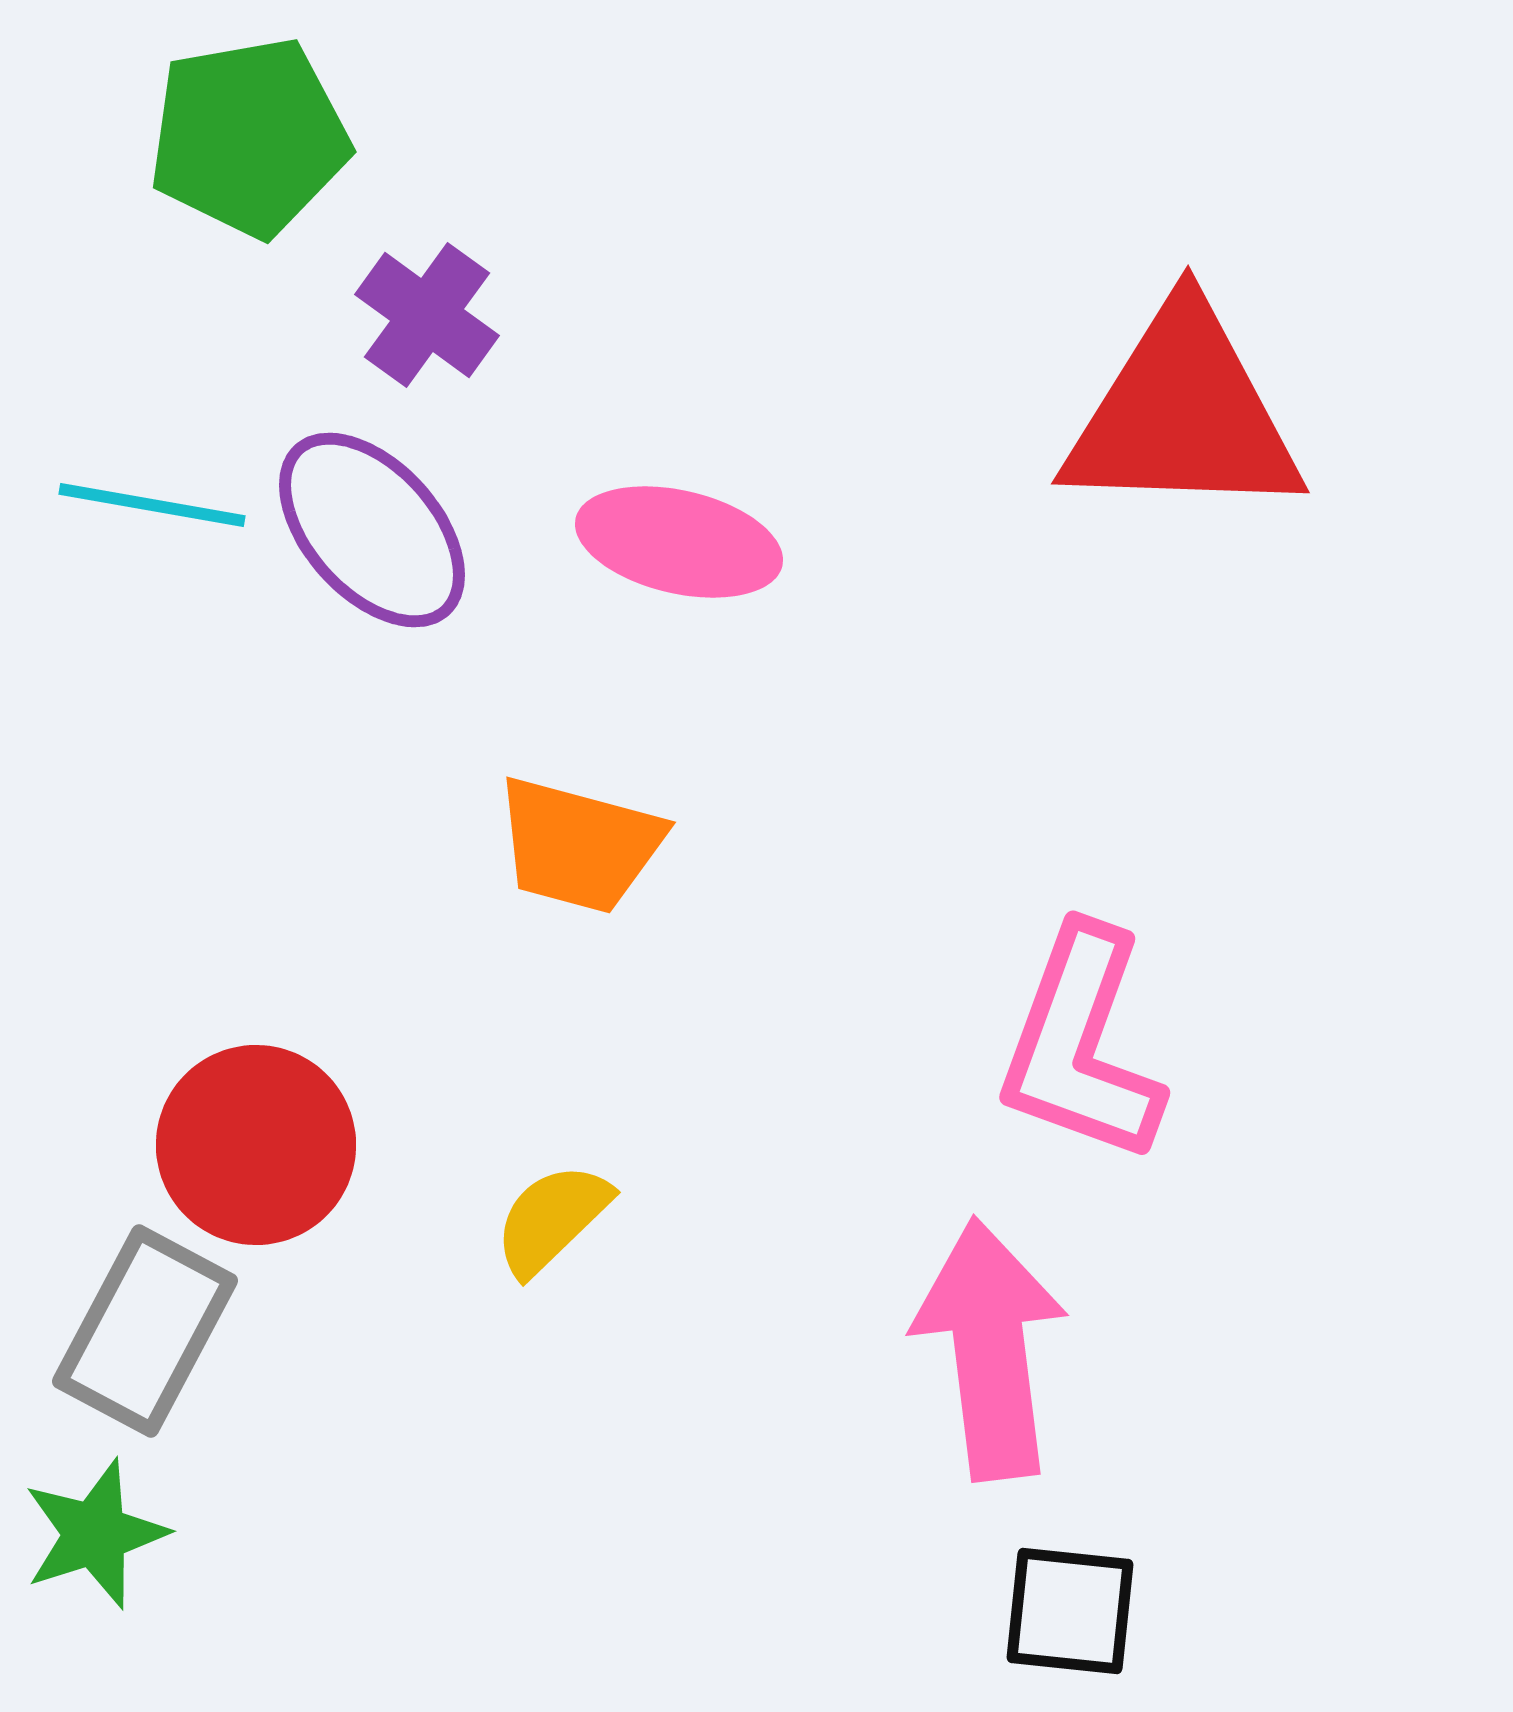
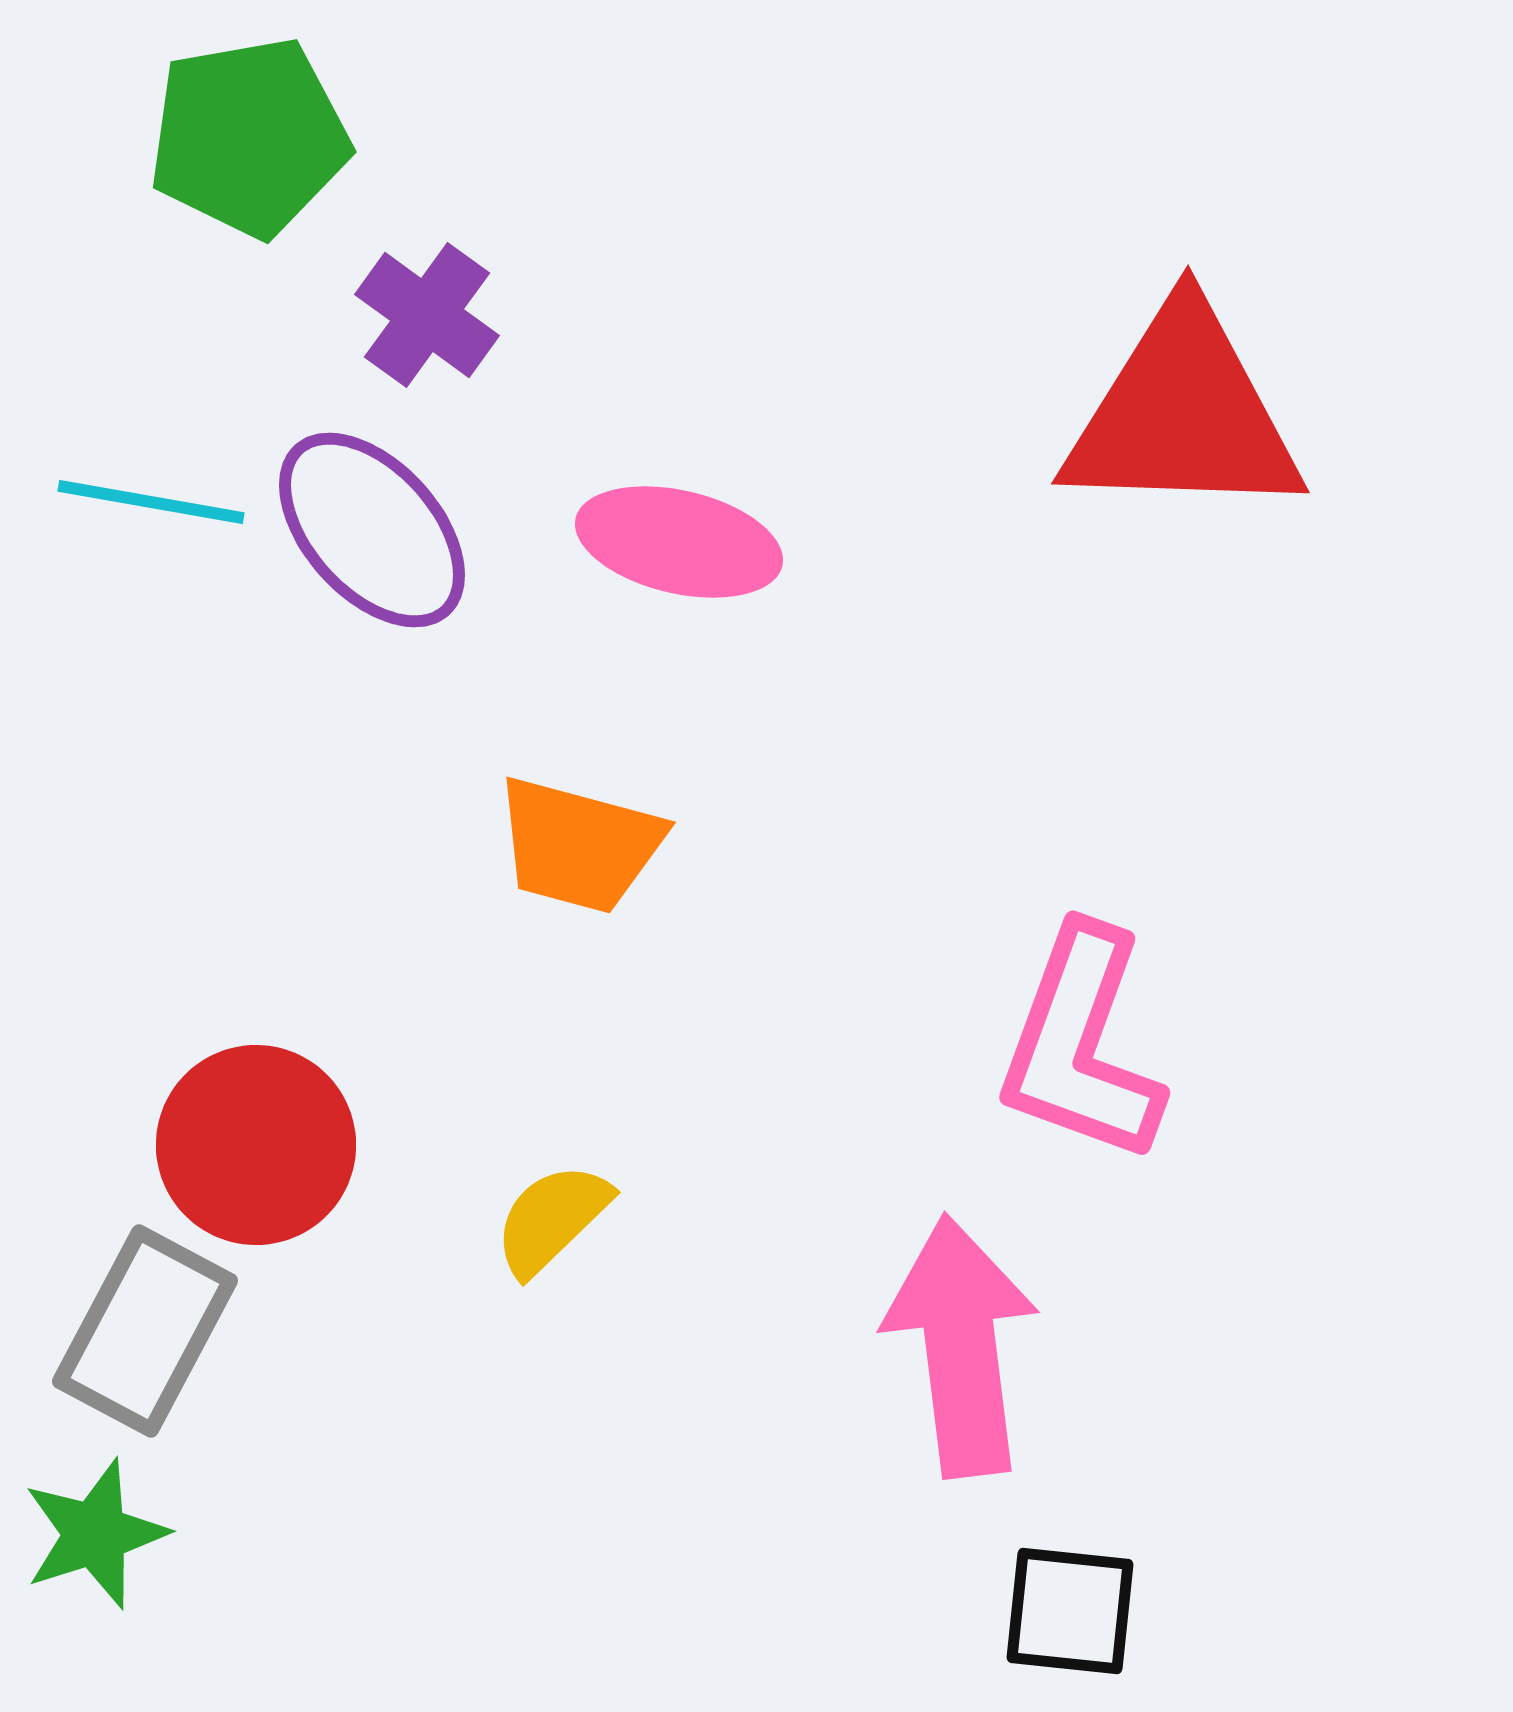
cyan line: moved 1 px left, 3 px up
pink arrow: moved 29 px left, 3 px up
